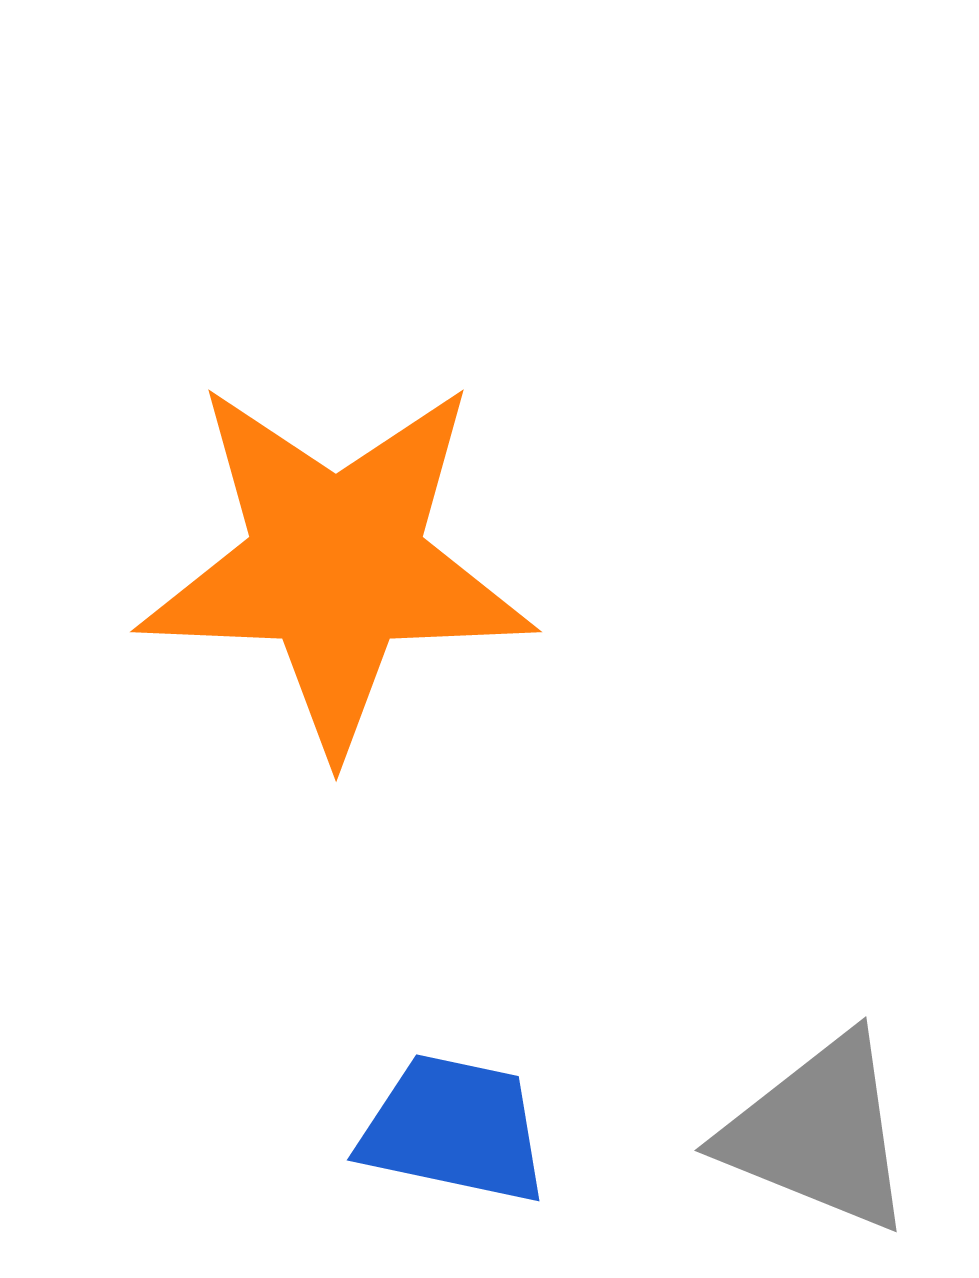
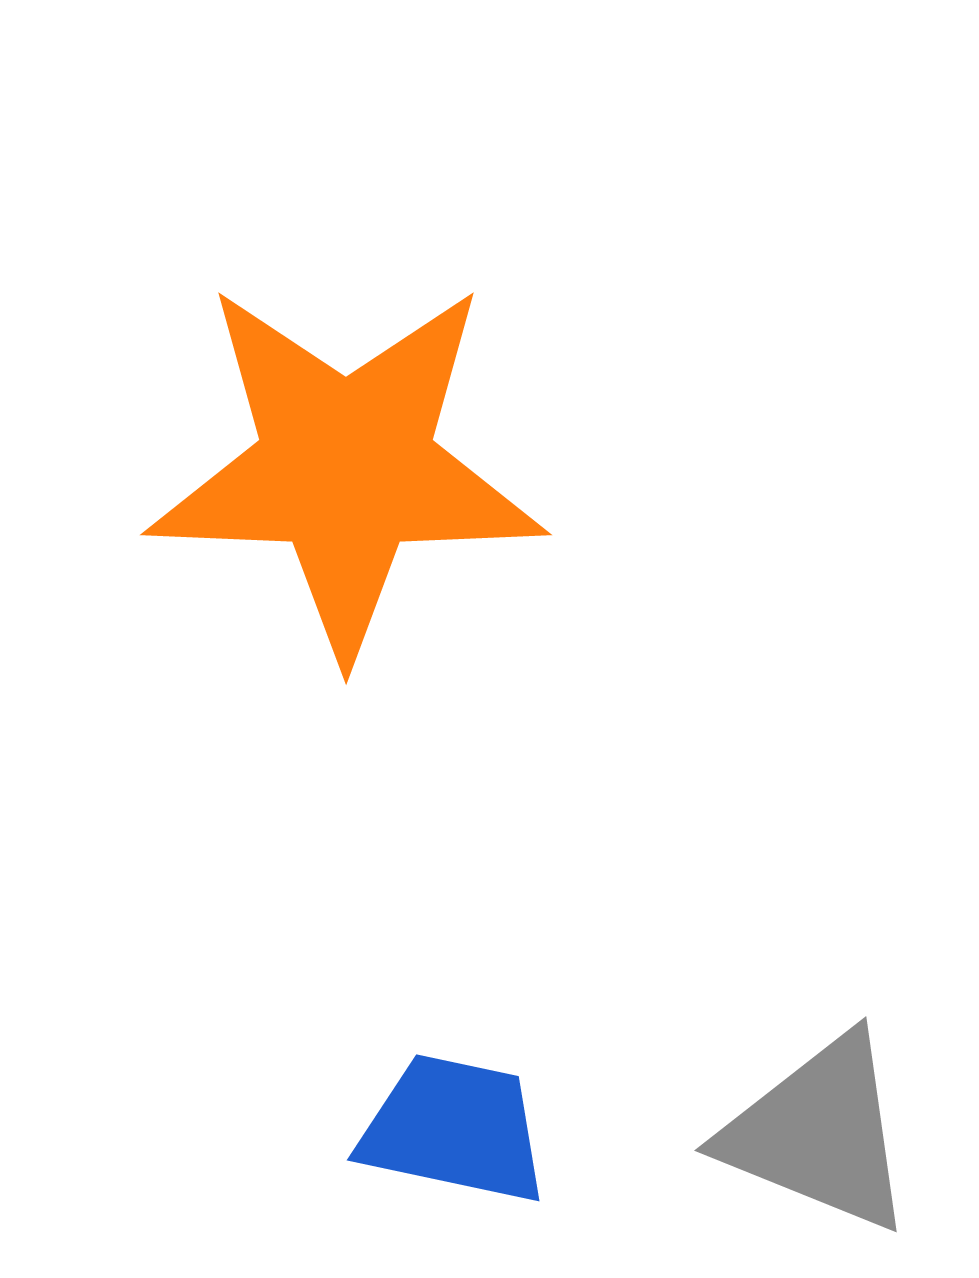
orange star: moved 10 px right, 97 px up
